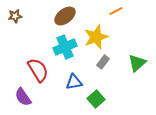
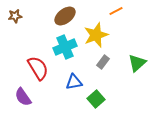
yellow star: moved 2 px up
red semicircle: moved 2 px up
